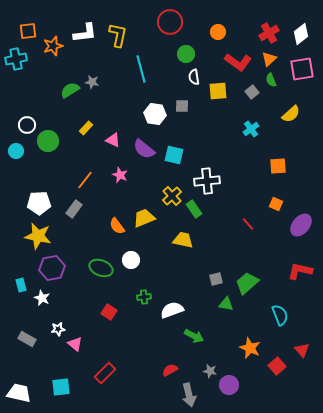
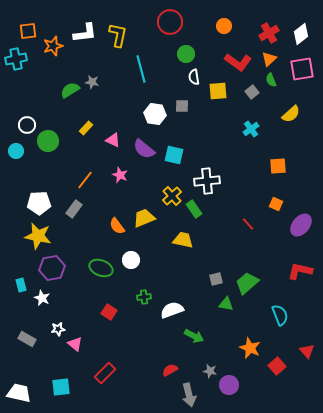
orange circle at (218, 32): moved 6 px right, 6 px up
red triangle at (302, 350): moved 5 px right, 1 px down
